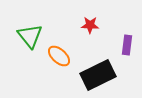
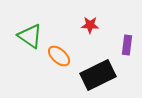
green triangle: rotated 16 degrees counterclockwise
